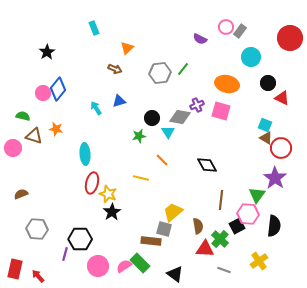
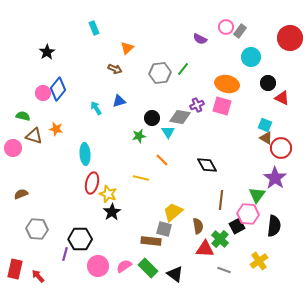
pink square at (221, 111): moved 1 px right, 5 px up
green rectangle at (140, 263): moved 8 px right, 5 px down
